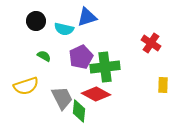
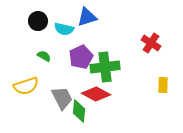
black circle: moved 2 px right
